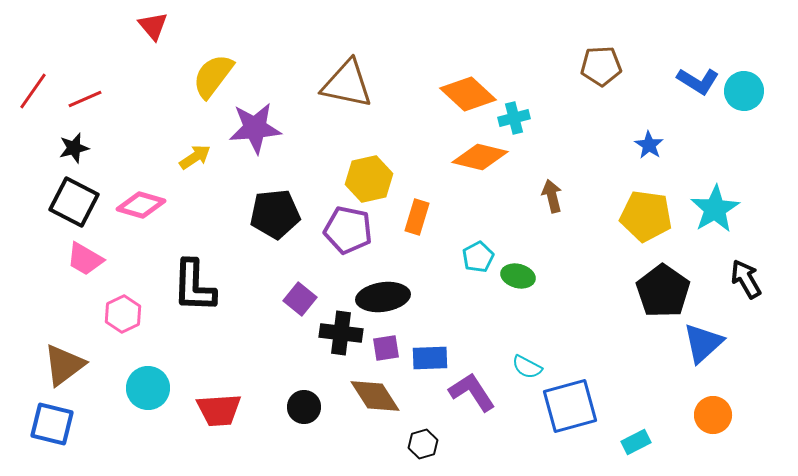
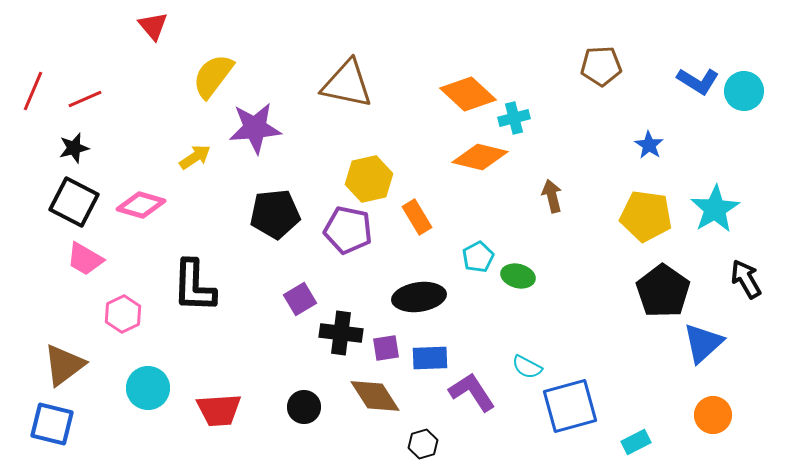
red line at (33, 91): rotated 12 degrees counterclockwise
orange rectangle at (417, 217): rotated 48 degrees counterclockwise
black ellipse at (383, 297): moved 36 px right
purple square at (300, 299): rotated 20 degrees clockwise
